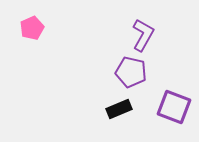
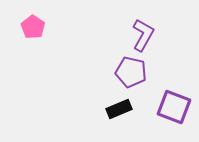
pink pentagon: moved 1 px right, 1 px up; rotated 15 degrees counterclockwise
